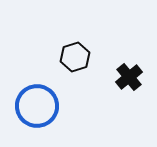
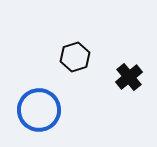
blue circle: moved 2 px right, 4 px down
